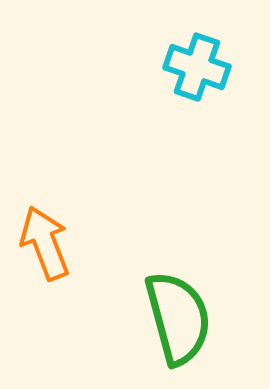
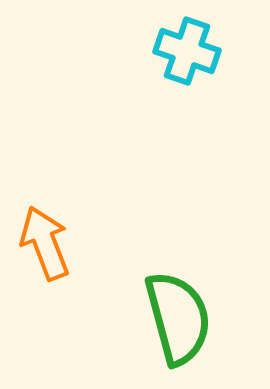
cyan cross: moved 10 px left, 16 px up
